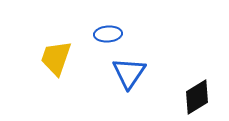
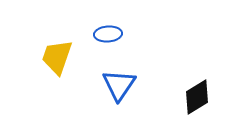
yellow trapezoid: moved 1 px right, 1 px up
blue triangle: moved 10 px left, 12 px down
